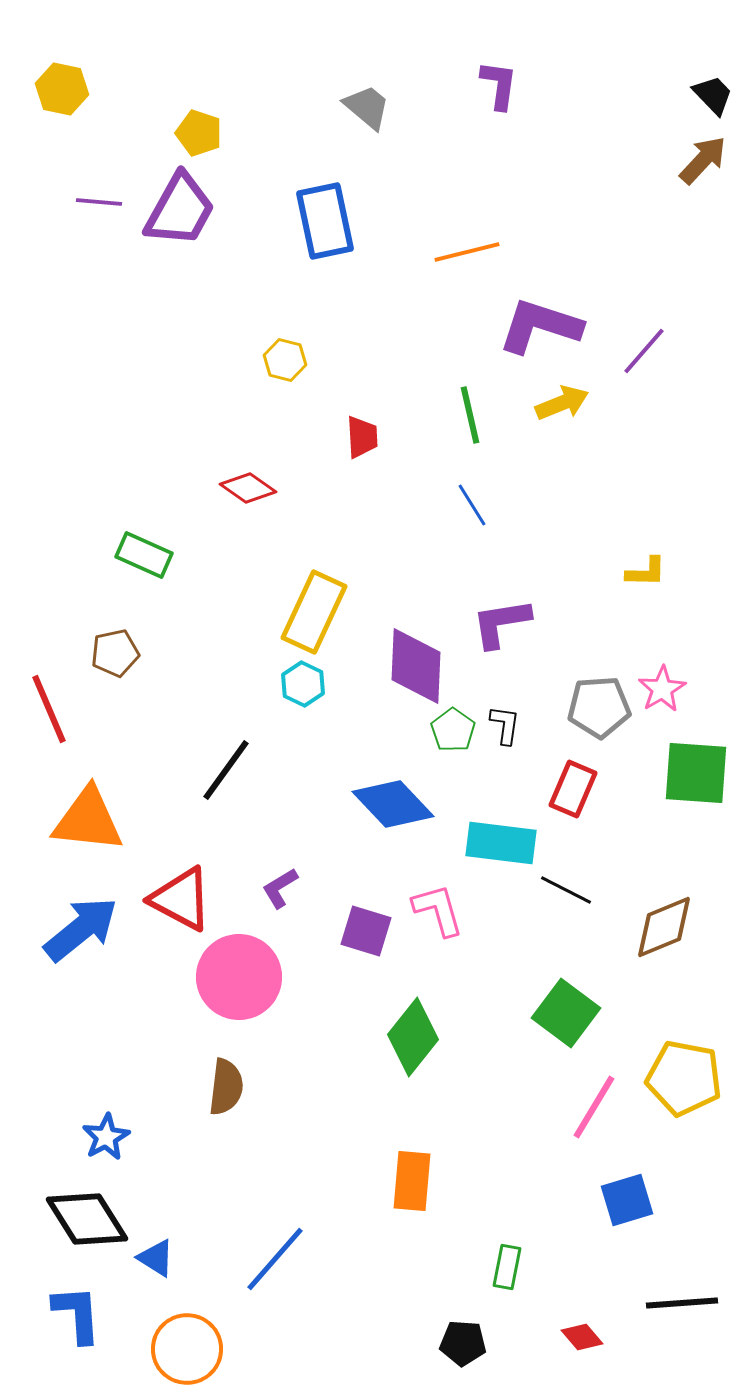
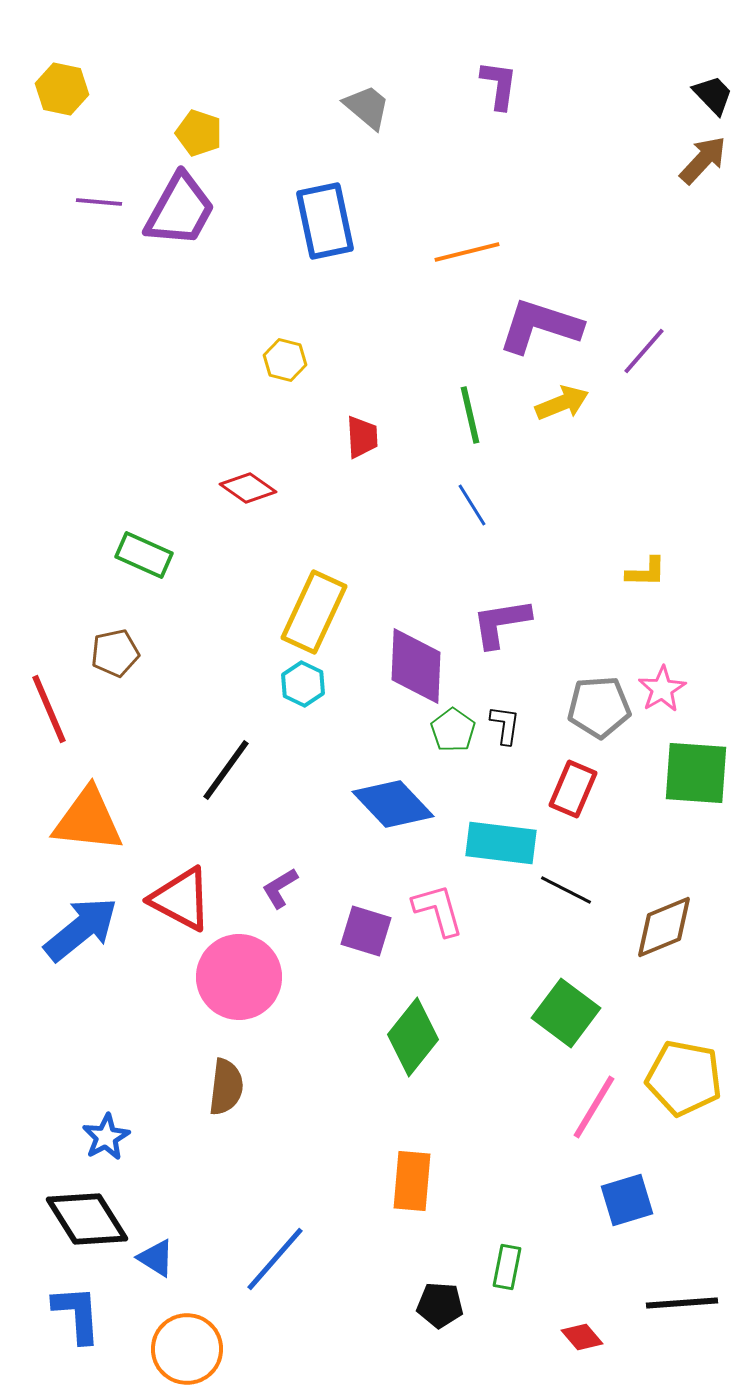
black pentagon at (463, 1343): moved 23 px left, 38 px up
